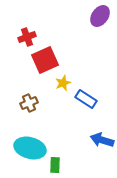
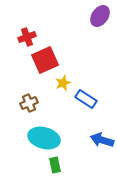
cyan ellipse: moved 14 px right, 10 px up
green rectangle: rotated 14 degrees counterclockwise
